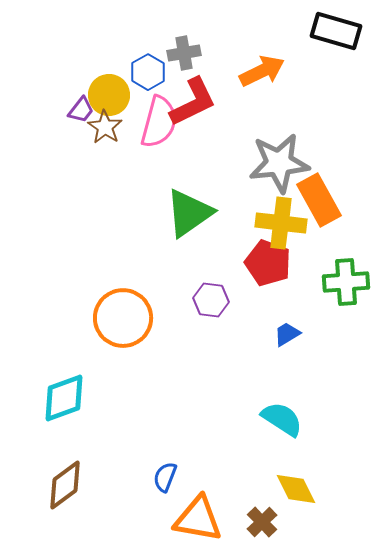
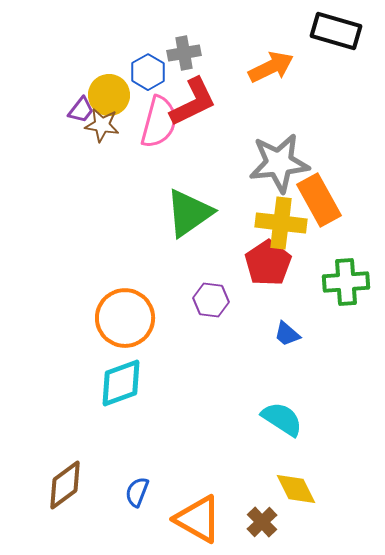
orange arrow: moved 9 px right, 4 px up
brown star: moved 3 px left, 2 px up; rotated 24 degrees counterclockwise
red pentagon: rotated 18 degrees clockwise
orange circle: moved 2 px right
blue trapezoid: rotated 108 degrees counterclockwise
cyan diamond: moved 57 px right, 15 px up
blue semicircle: moved 28 px left, 15 px down
orange triangle: rotated 20 degrees clockwise
